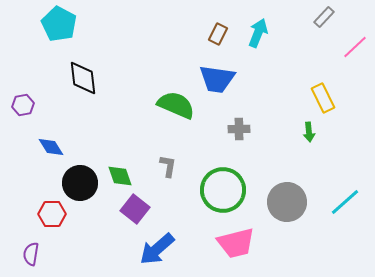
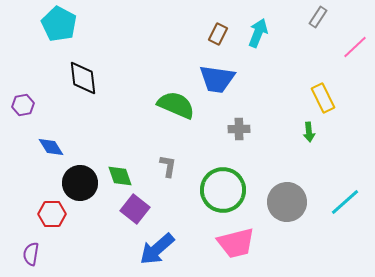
gray rectangle: moved 6 px left; rotated 10 degrees counterclockwise
